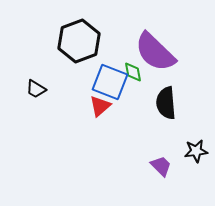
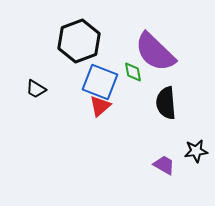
blue square: moved 10 px left
purple trapezoid: moved 3 px right, 1 px up; rotated 15 degrees counterclockwise
